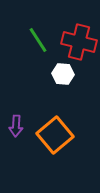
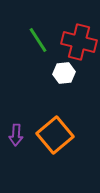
white hexagon: moved 1 px right, 1 px up; rotated 10 degrees counterclockwise
purple arrow: moved 9 px down
